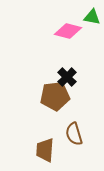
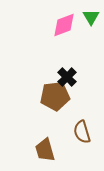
green triangle: moved 1 px left; rotated 48 degrees clockwise
pink diamond: moved 4 px left, 6 px up; rotated 36 degrees counterclockwise
brown semicircle: moved 8 px right, 2 px up
brown trapezoid: rotated 20 degrees counterclockwise
